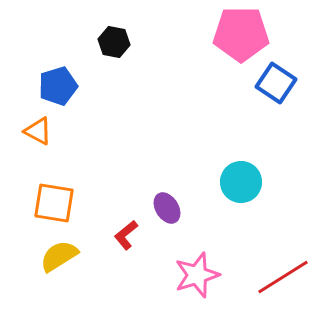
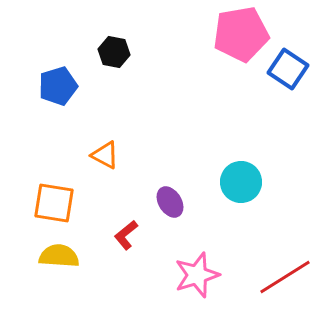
pink pentagon: rotated 10 degrees counterclockwise
black hexagon: moved 10 px down
blue square: moved 12 px right, 14 px up
orange triangle: moved 67 px right, 24 px down
purple ellipse: moved 3 px right, 6 px up
yellow semicircle: rotated 36 degrees clockwise
red line: moved 2 px right
